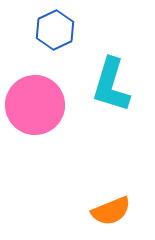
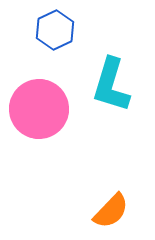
pink circle: moved 4 px right, 4 px down
orange semicircle: rotated 24 degrees counterclockwise
